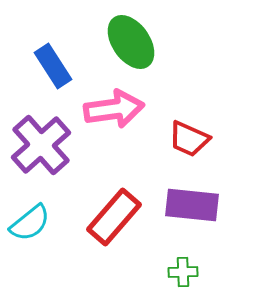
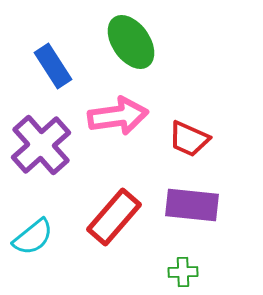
pink arrow: moved 4 px right, 7 px down
cyan semicircle: moved 3 px right, 14 px down
